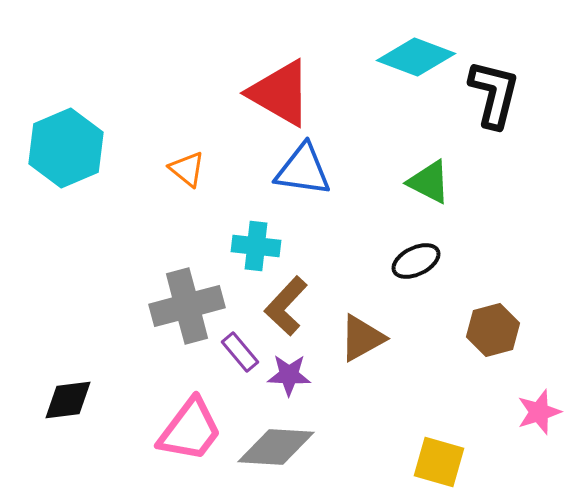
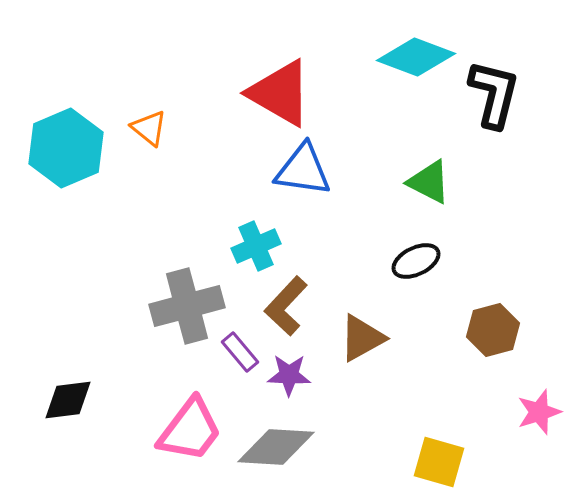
orange triangle: moved 38 px left, 41 px up
cyan cross: rotated 30 degrees counterclockwise
